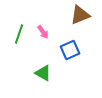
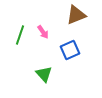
brown triangle: moved 4 px left
green line: moved 1 px right, 1 px down
green triangle: moved 1 px right, 1 px down; rotated 18 degrees clockwise
